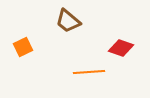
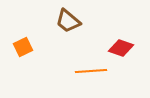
orange line: moved 2 px right, 1 px up
